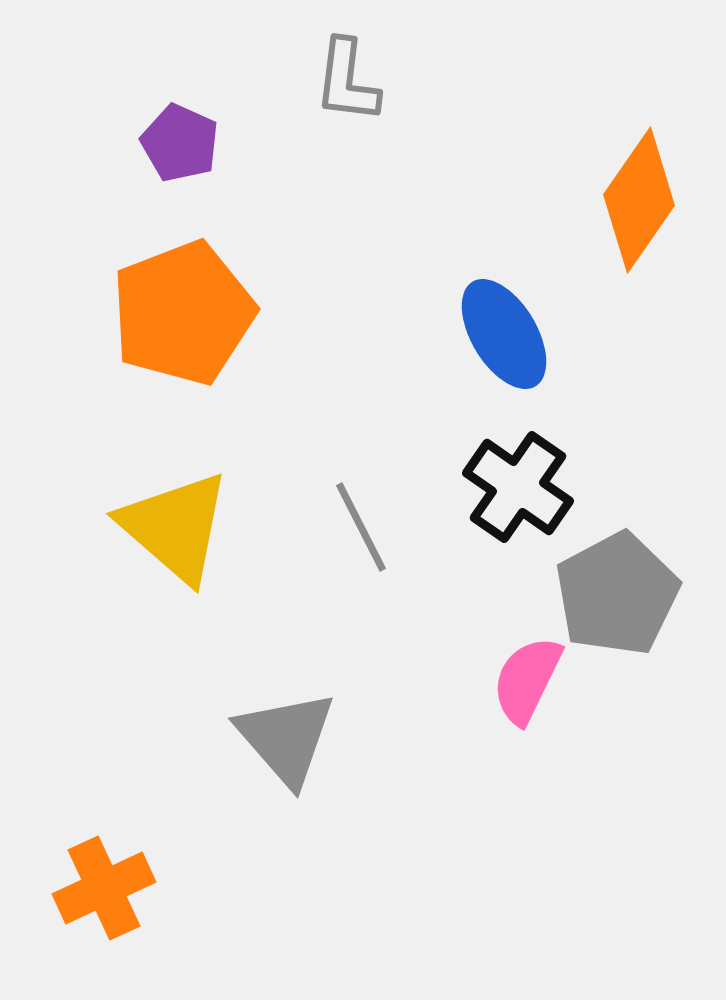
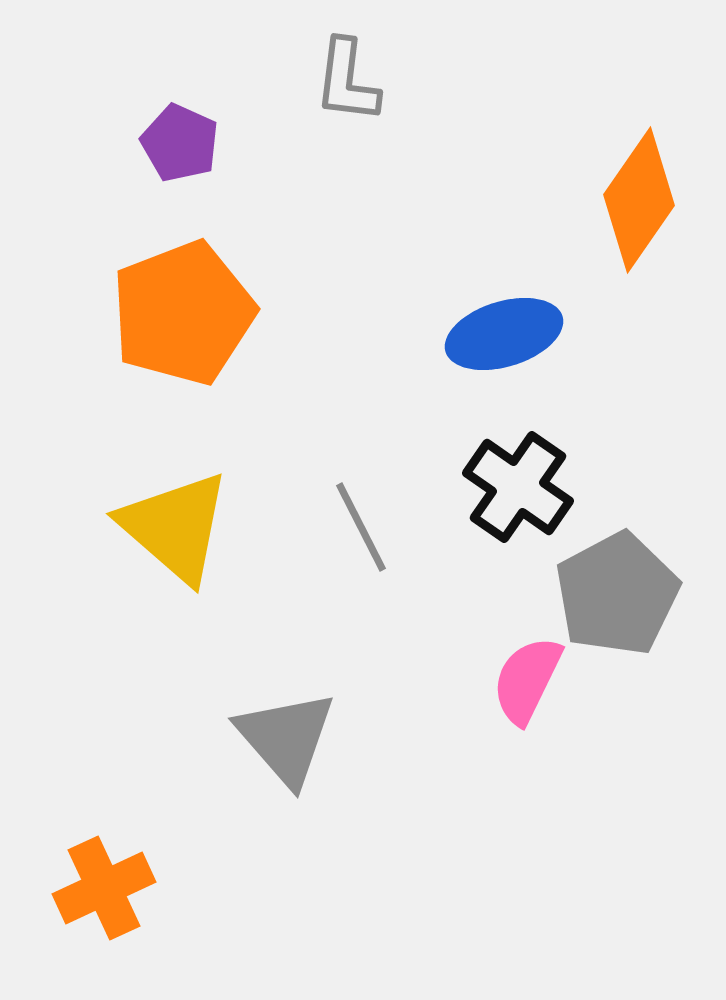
blue ellipse: rotated 76 degrees counterclockwise
